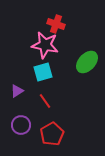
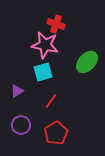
red line: moved 6 px right; rotated 70 degrees clockwise
red pentagon: moved 4 px right, 1 px up
